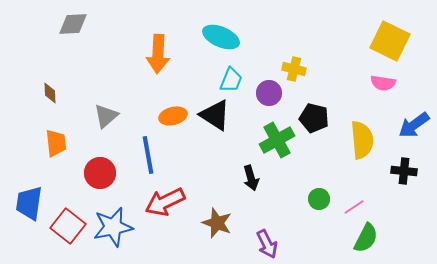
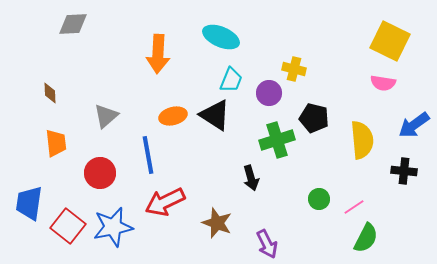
green cross: rotated 12 degrees clockwise
